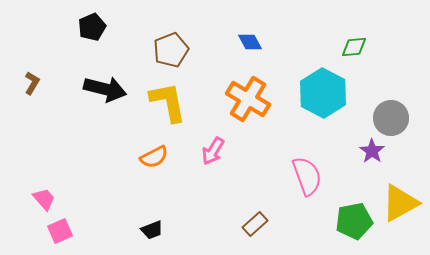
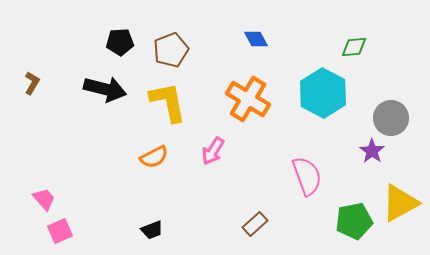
black pentagon: moved 28 px right, 15 px down; rotated 20 degrees clockwise
blue diamond: moved 6 px right, 3 px up
